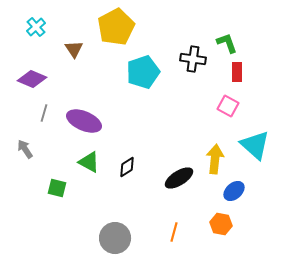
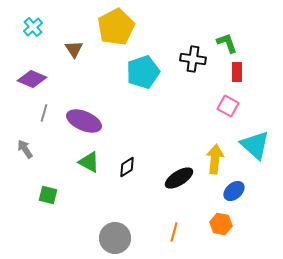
cyan cross: moved 3 px left
green square: moved 9 px left, 7 px down
